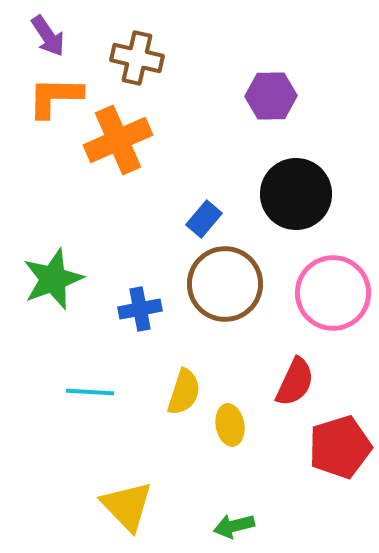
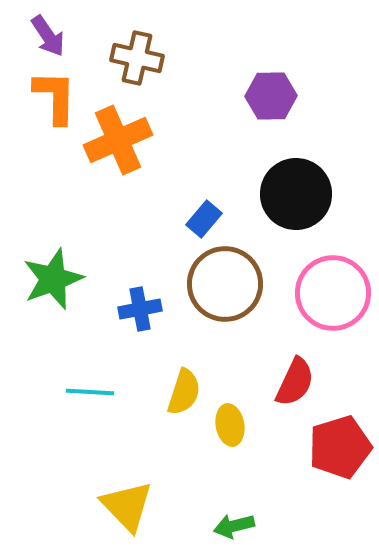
orange L-shape: rotated 90 degrees clockwise
